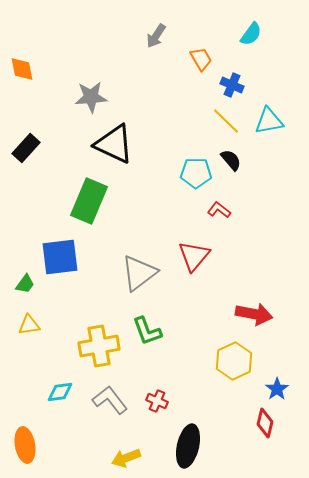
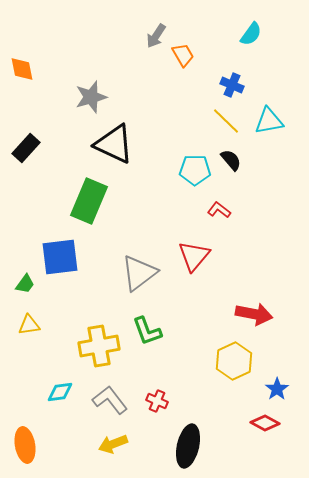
orange trapezoid: moved 18 px left, 4 px up
gray star: rotated 12 degrees counterclockwise
cyan pentagon: moved 1 px left, 3 px up
red diamond: rotated 76 degrees counterclockwise
yellow arrow: moved 13 px left, 14 px up
